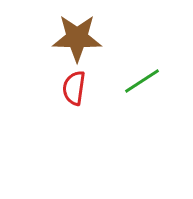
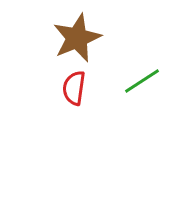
brown star: rotated 24 degrees counterclockwise
